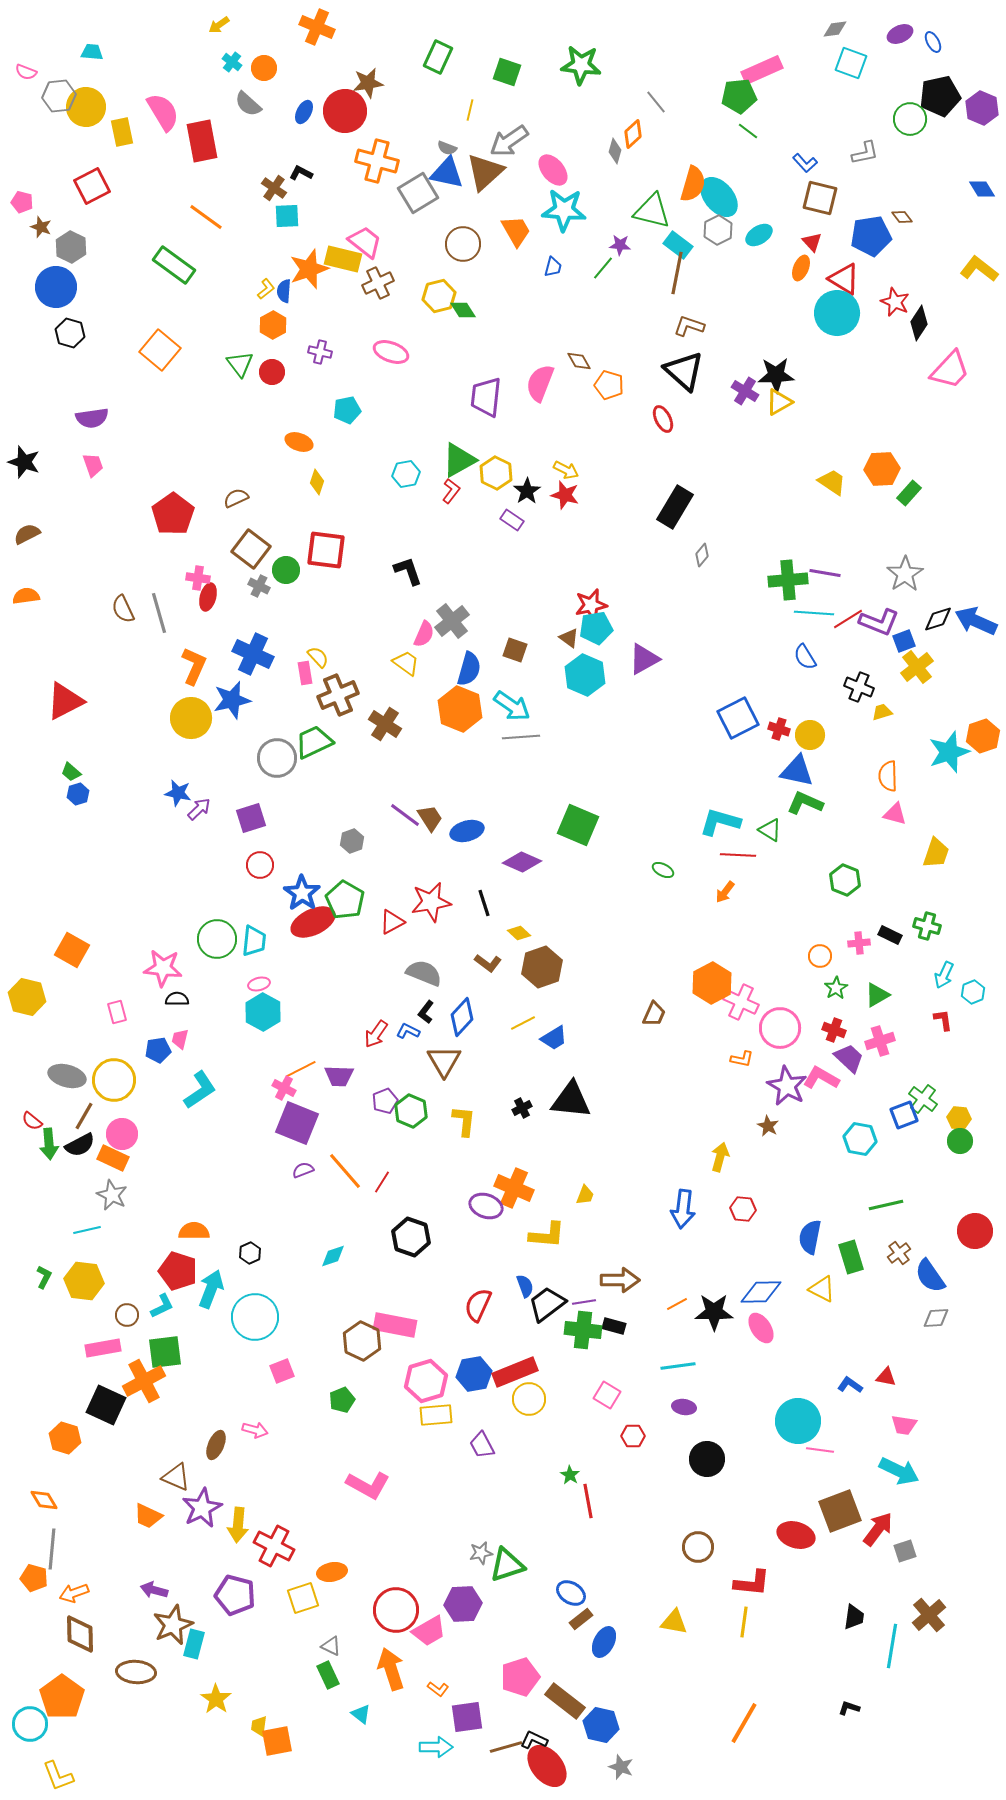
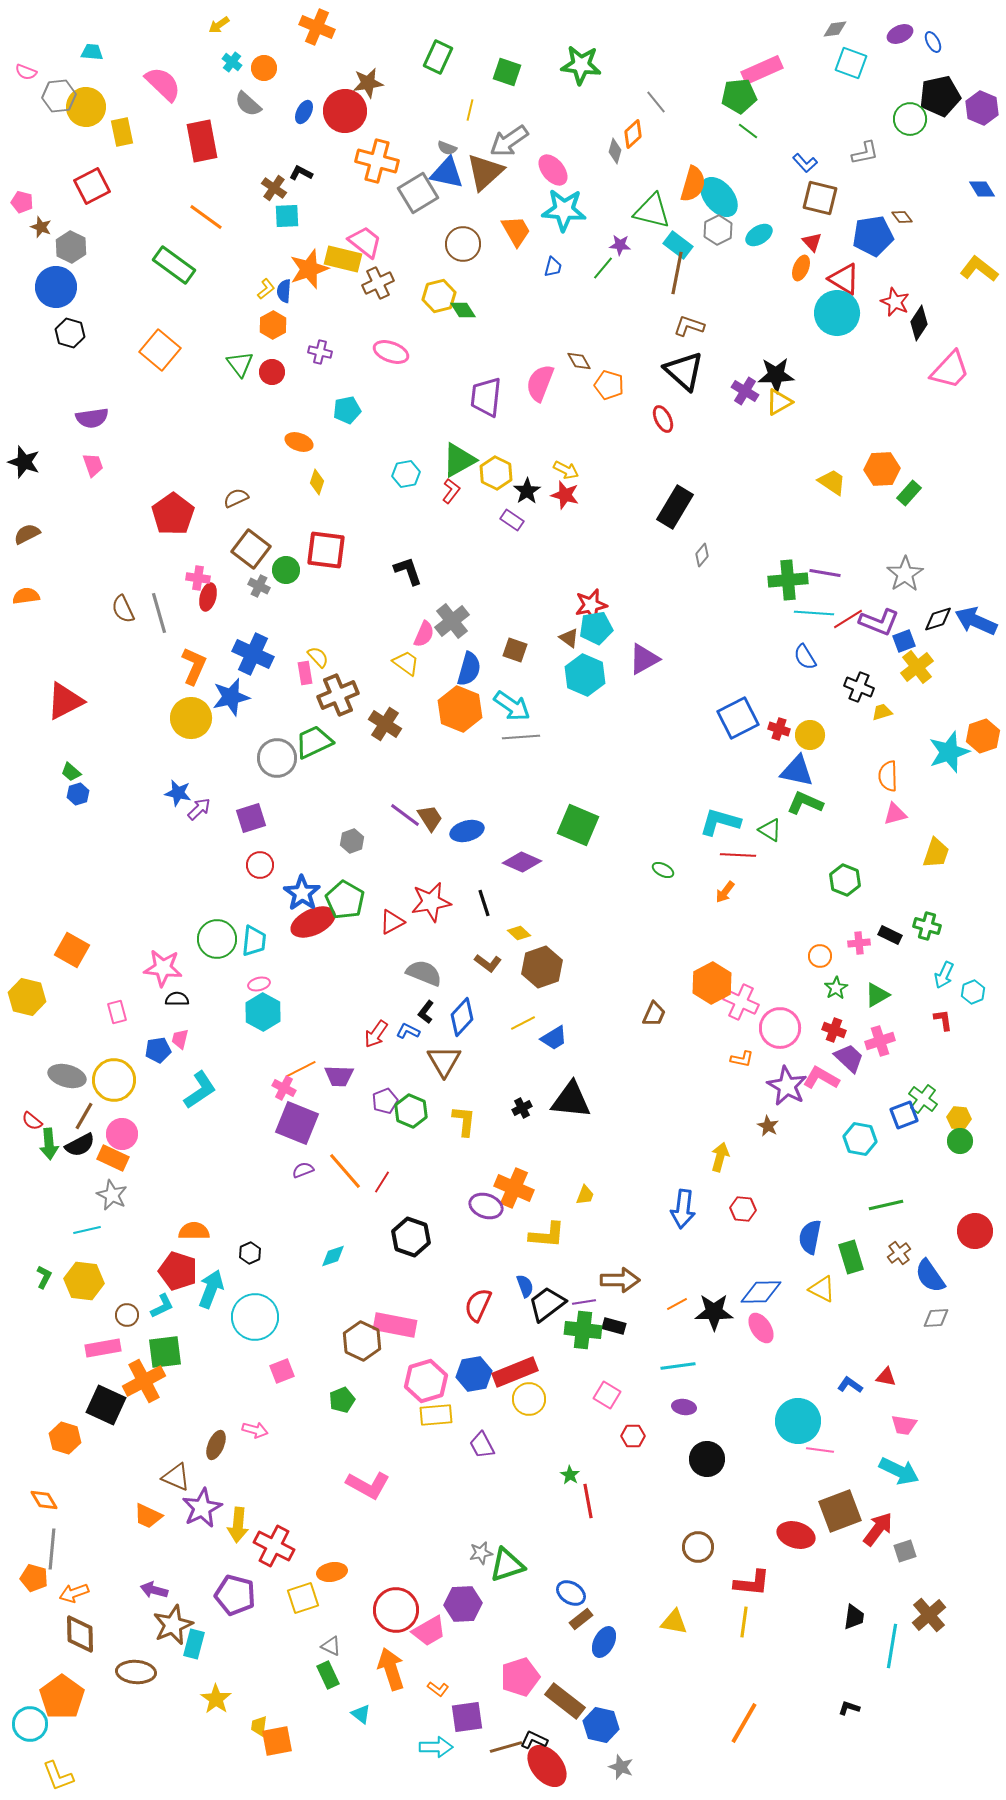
pink semicircle at (163, 112): moved 28 px up; rotated 15 degrees counterclockwise
blue pentagon at (871, 236): moved 2 px right
blue star at (232, 700): moved 1 px left, 3 px up
pink triangle at (895, 814): rotated 30 degrees counterclockwise
